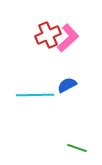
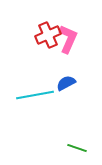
pink L-shape: moved 1 px down; rotated 24 degrees counterclockwise
blue semicircle: moved 1 px left, 2 px up
cyan line: rotated 9 degrees counterclockwise
